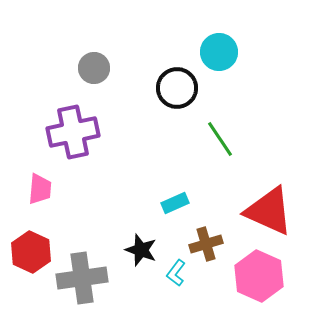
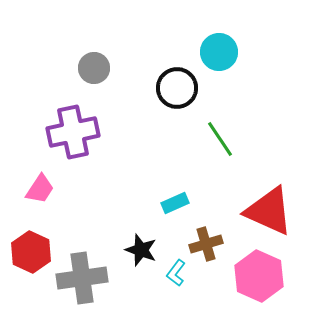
pink trapezoid: rotated 28 degrees clockwise
